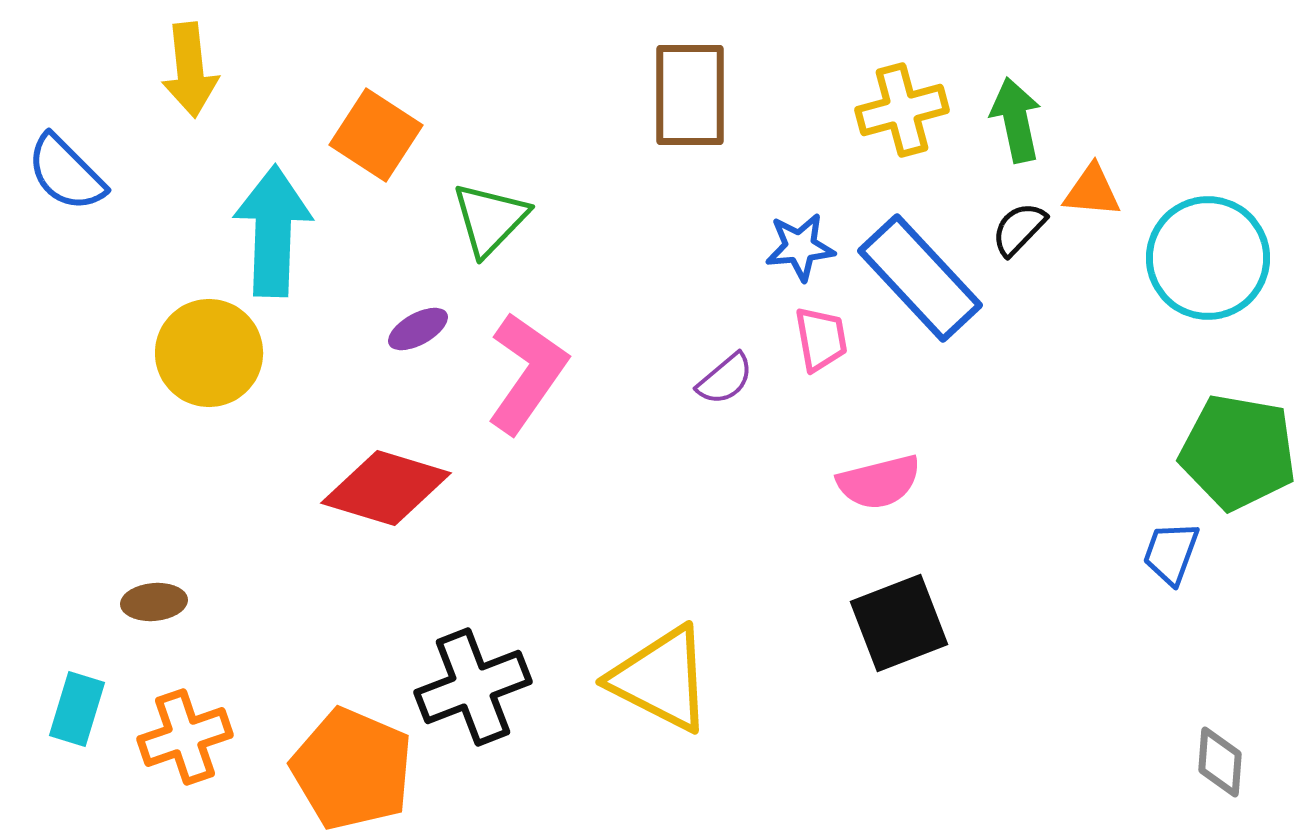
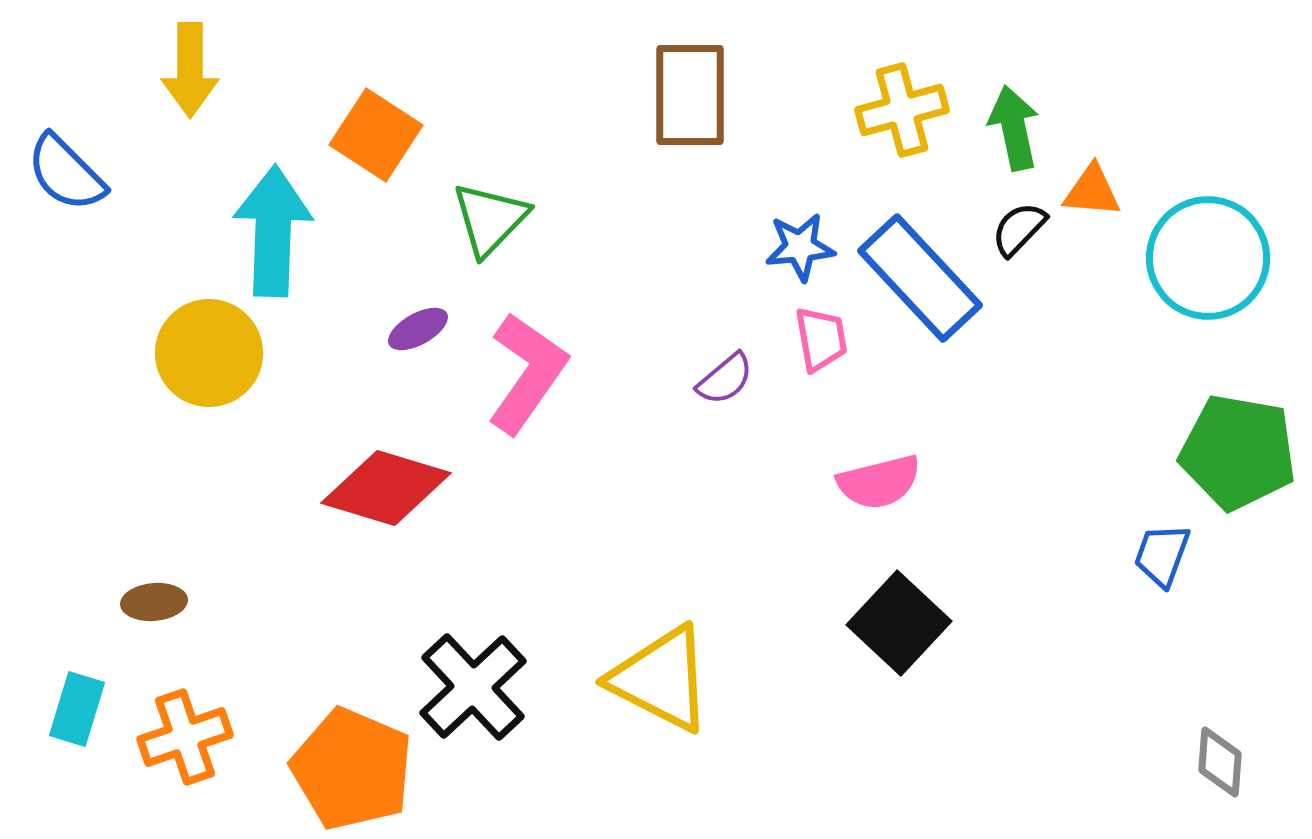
yellow arrow: rotated 6 degrees clockwise
green arrow: moved 2 px left, 8 px down
blue trapezoid: moved 9 px left, 2 px down
black square: rotated 26 degrees counterclockwise
black cross: rotated 22 degrees counterclockwise
